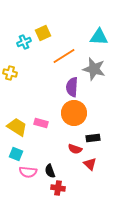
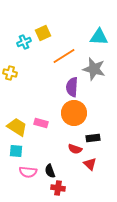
cyan square: moved 3 px up; rotated 16 degrees counterclockwise
